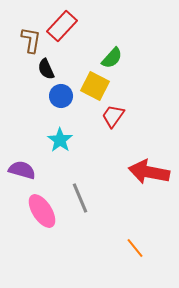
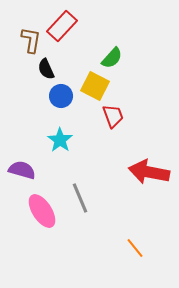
red trapezoid: rotated 125 degrees clockwise
